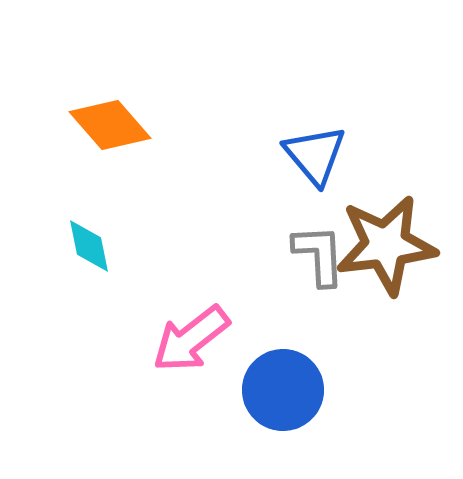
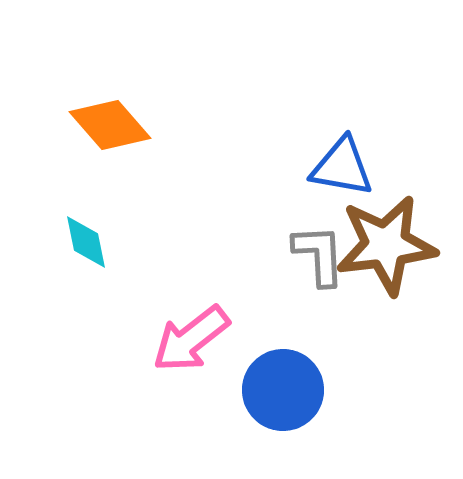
blue triangle: moved 27 px right, 12 px down; rotated 40 degrees counterclockwise
cyan diamond: moved 3 px left, 4 px up
